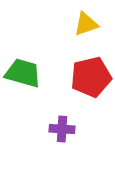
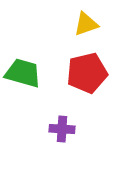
red pentagon: moved 4 px left, 4 px up
